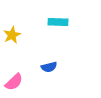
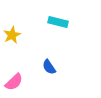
cyan rectangle: rotated 12 degrees clockwise
blue semicircle: rotated 70 degrees clockwise
